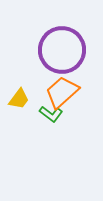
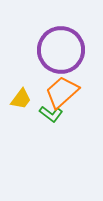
purple circle: moved 1 px left
yellow trapezoid: moved 2 px right
